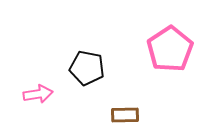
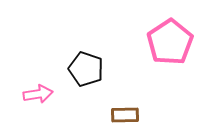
pink pentagon: moved 7 px up
black pentagon: moved 1 px left, 1 px down; rotated 8 degrees clockwise
